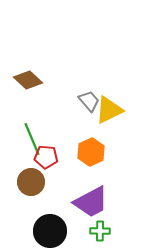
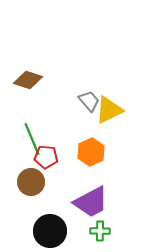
brown diamond: rotated 24 degrees counterclockwise
